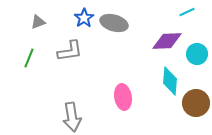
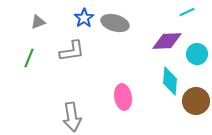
gray ellipse: moved 1 px right
gray L-shape: moved 2 px right
brown circle: moved 2 px up
